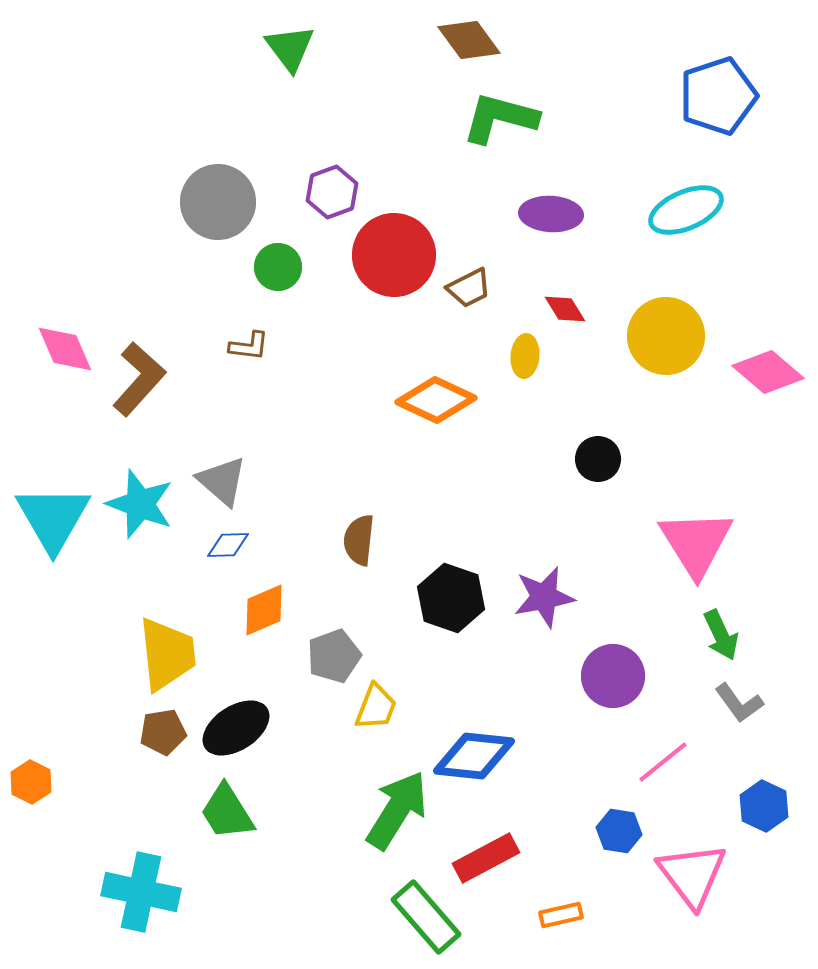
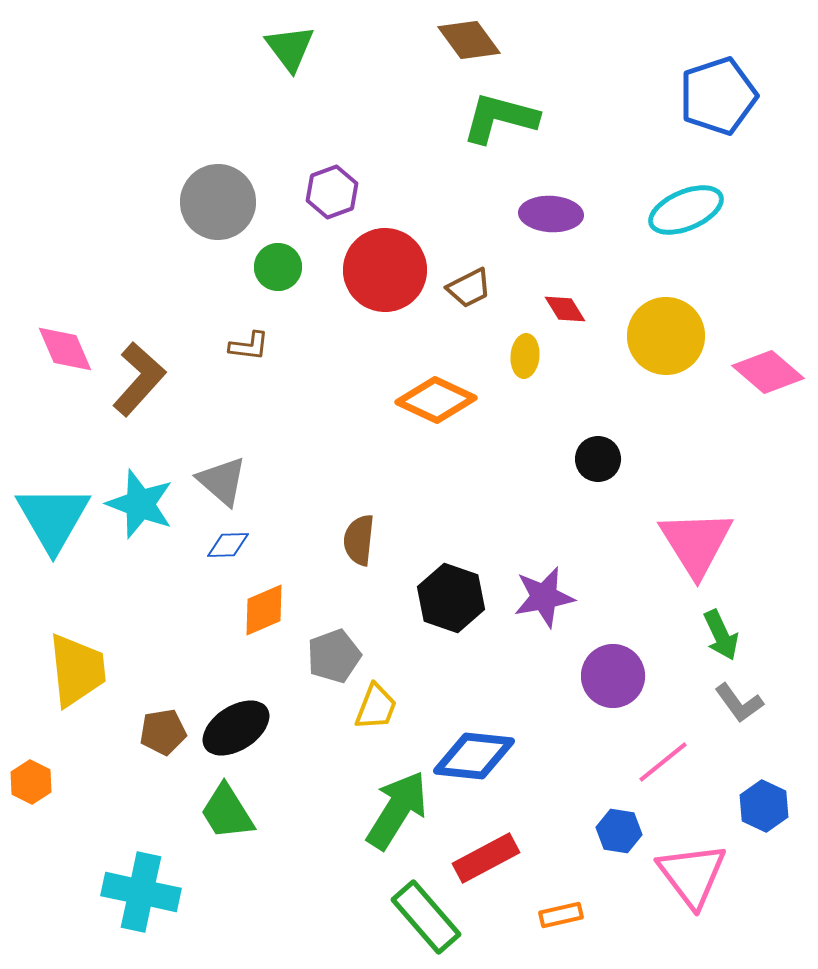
red circle at (394, 255): moved 9 px left, 15 px down
yellow trapezoid at (167, 654): moved 90 px left, 16 px down
